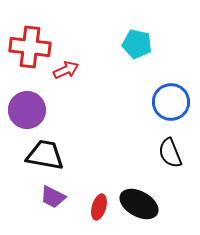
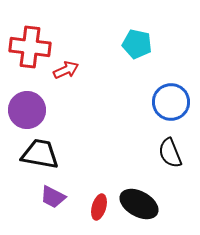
black trapezoid: moved 5 px left, 1 px up
